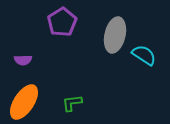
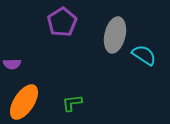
purple semicircle: moved 11 px left, 4 px down
